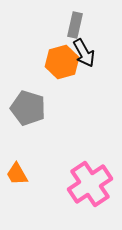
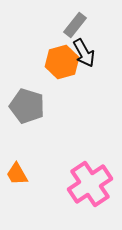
gray rectangle: rotated 25 degrees clockwise
gray pentagon: moved 1 px left, 2 px up
